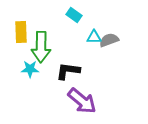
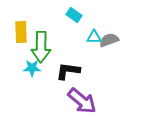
cyan star: moved 2 px right, 1 px up
